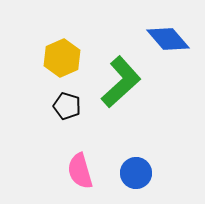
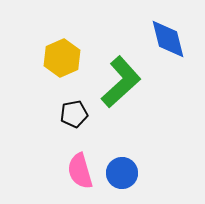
blue diamond: rotated 27 degrees clockwise
black pentagon: moved 7 px right, 8 px down; rotated 28 degrees counterclockwise
blue circle: moved 14 px left
